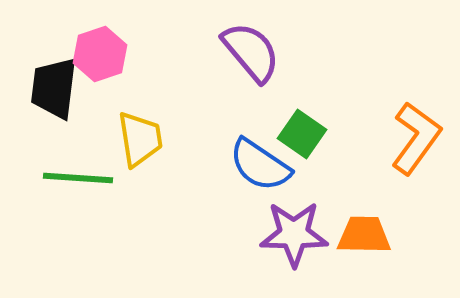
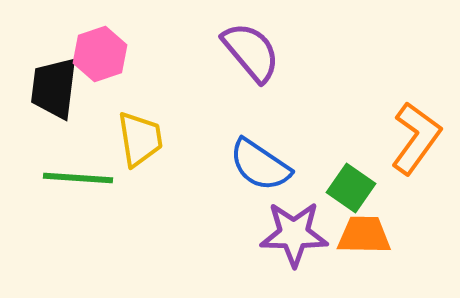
green square: moved 49 px right, 54 px down
